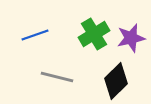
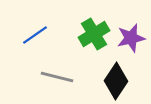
blue line: rotated 16 degrees counterclockwise
black diamond: rotated 12 degrees counterclockwise
